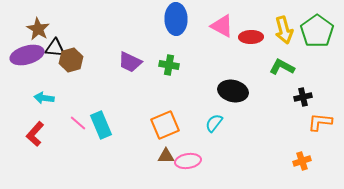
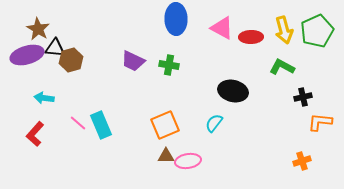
pink triangle: moved 2 px down
green pentagon: rotated 12 degrees clockwise
purple trapezoid: moved 3 px right, 1 px up
